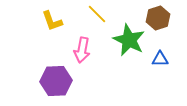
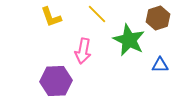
yellow L-shape: moved 1 px left, 4 px up
pink arrow: moved 1 px right, 1 px down
blue triangle: moved 6 px down
